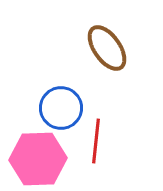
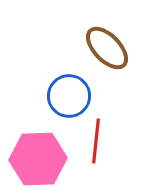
brown ellipse: rotated 9 degrees counterclockwise
blue circle: moved 8 px right, 12 px up
